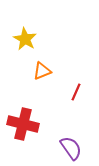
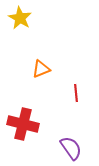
yellow star: moved 5 px left, 21 px up
orange triangle: moved 1 px left, 2 px up
red line: moved 1 px down; rotated 30 degrees counterclockwise
